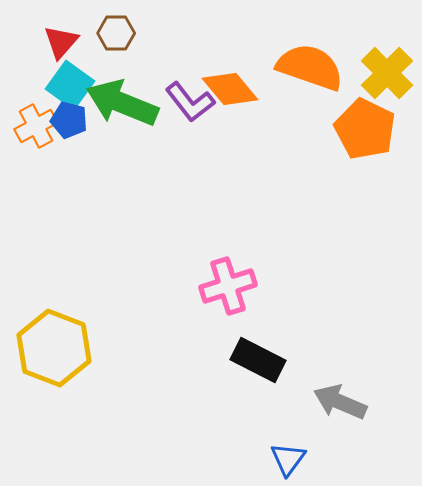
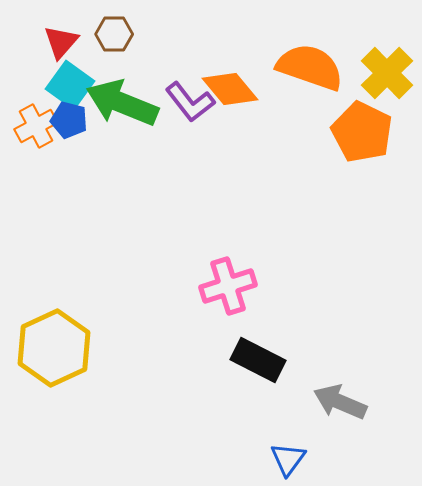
brown hexagon: moved 2 px left, 1 px down
orange pentagon: moved 3 px left, 3 px down
yellow hexagon: rotated 14 degrees clockwise
